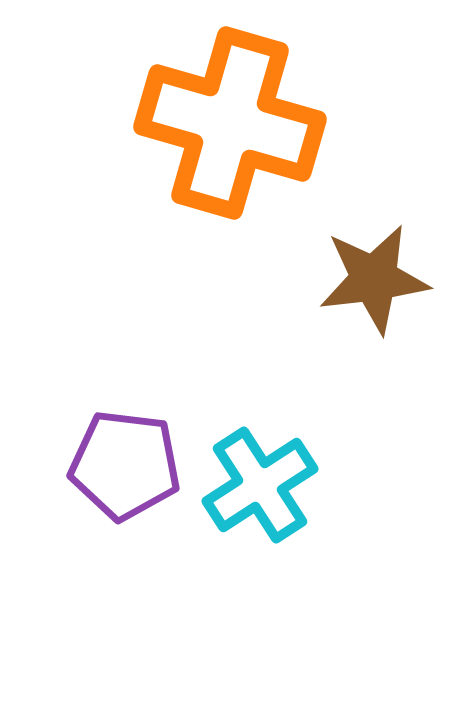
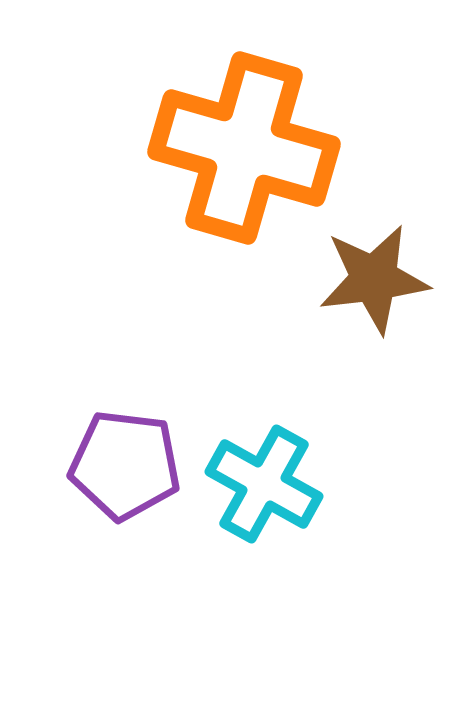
orange cross: moved 14 px right, 25 px down
cyan cross: moved 4 px right, 1 px up; rotated 28 degrees counterclockwise
